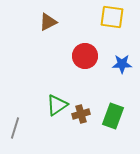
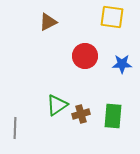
green rectangle: rotated 15 degrees counterclockwise
gray line: rotated 15 degrees counterclockwise
